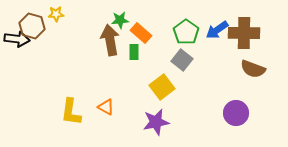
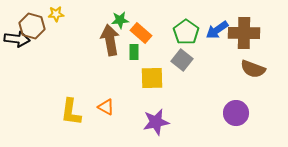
yellow square: moved 10 px left, 9 px up; rotated 35 degrees clockwise
